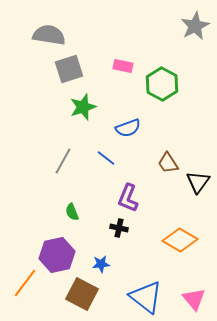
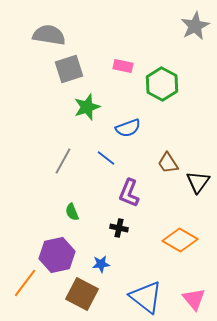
green star: moved 4 px right
purple L-shape: moved 1 px right, 5 px up
